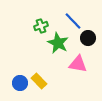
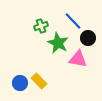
pink triangle: moved 5 px up
